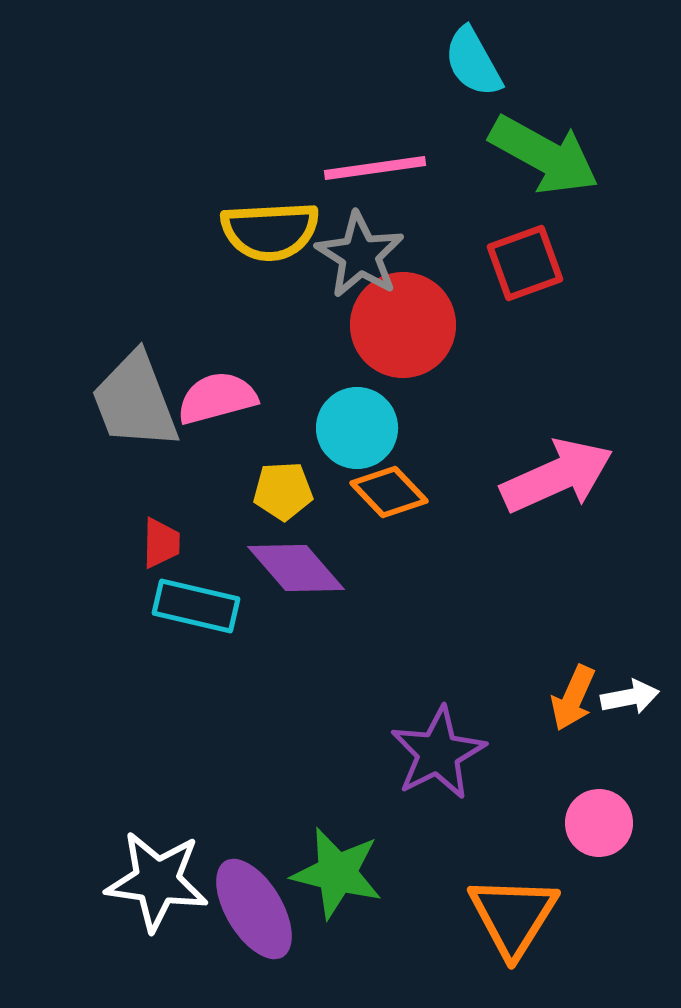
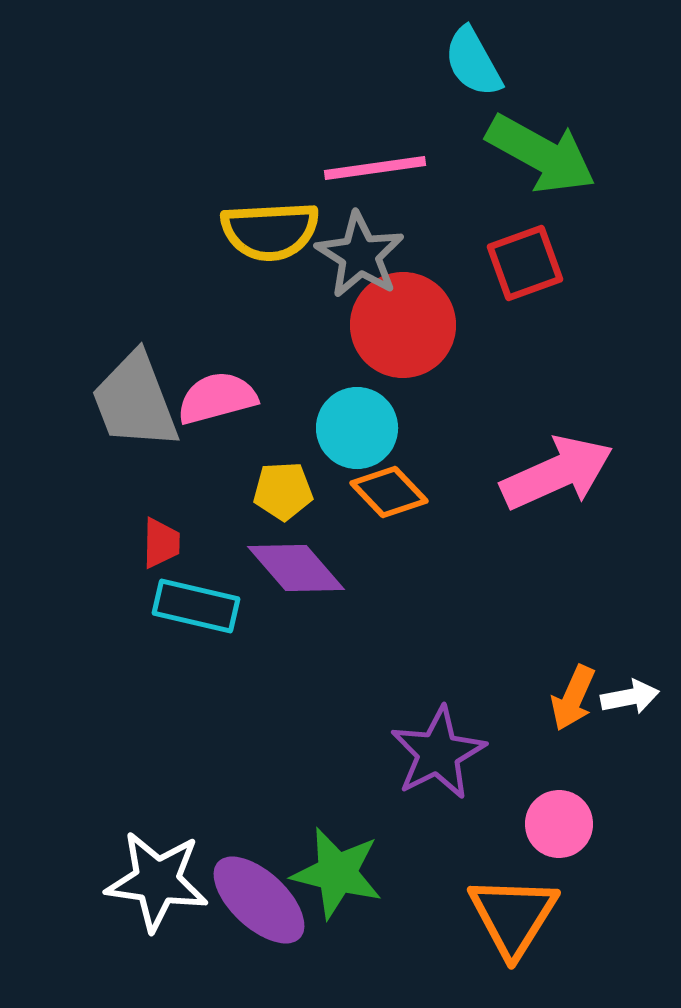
green arrow: moved 3 px left, 1 px up
pink arrow: moved 3 px up
pink circle: moved 40 px left, 1 px down
purple ellipse: moved 5 px right, 9 px up; rotated 16 degrees counterclockwise
